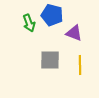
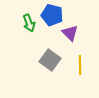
purple triangle: moved 4 px left; rotated 24 degrees clockwise
gray square: rotated 35 degrees clockwise
